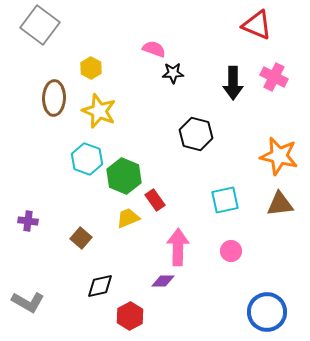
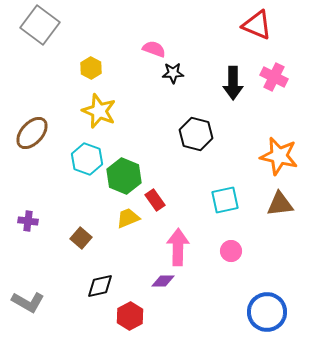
brown ellipse: moved 22 px left, 35 px down; rotated 40 degrees clockwise
